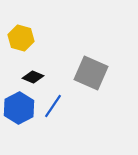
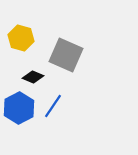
gray square: moved 25 px left, 18 px up
